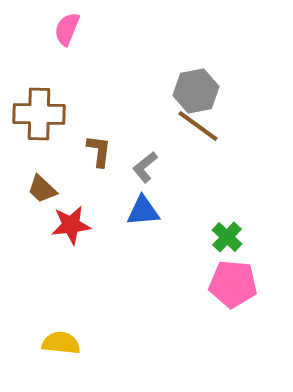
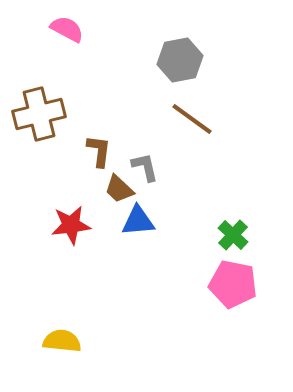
pink semicircle: rotated 96 degrees clockwise
gray hexagon: moved 16 px left, 31 px up
brown cross: rotated 15 degrees counterclockwise
brown line: moved 6 px left, 7 px up
gray L-shape: rotated 116 degrees clockwise
brown trapezoid: moved 77 px right
blue triangle: moved 5 px left, 10 px down
green cross: moved 6 px right, 2 px up
pink pentagon: rotated 6 degrees clockwise
yellow semicircle: moved 1 px right, 2 px up
